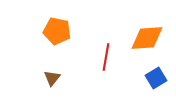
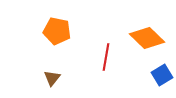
orange diamond: rotated 48 degrees clockwise
blue square: moved 6 px right, 3 px up
